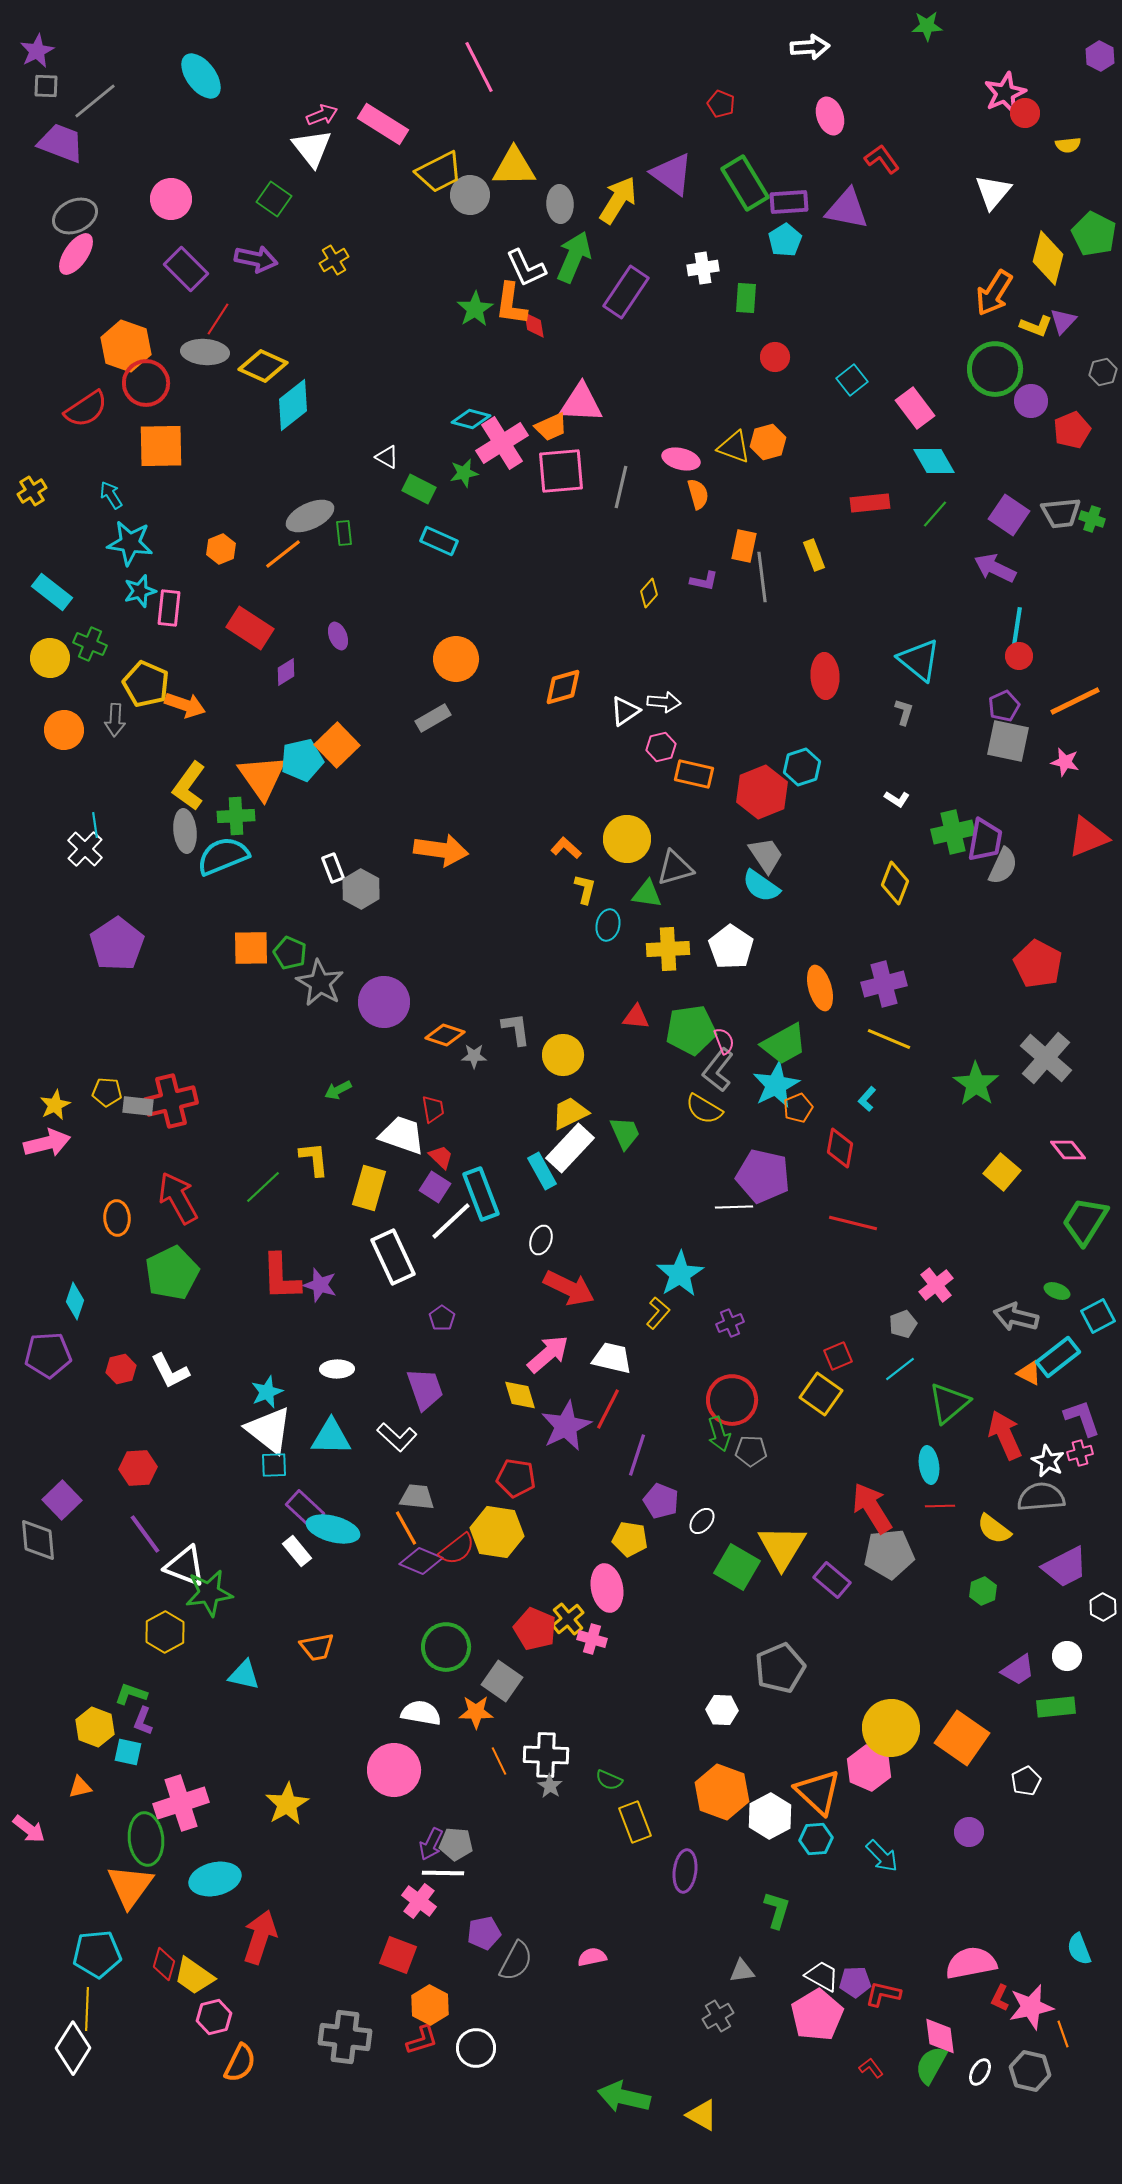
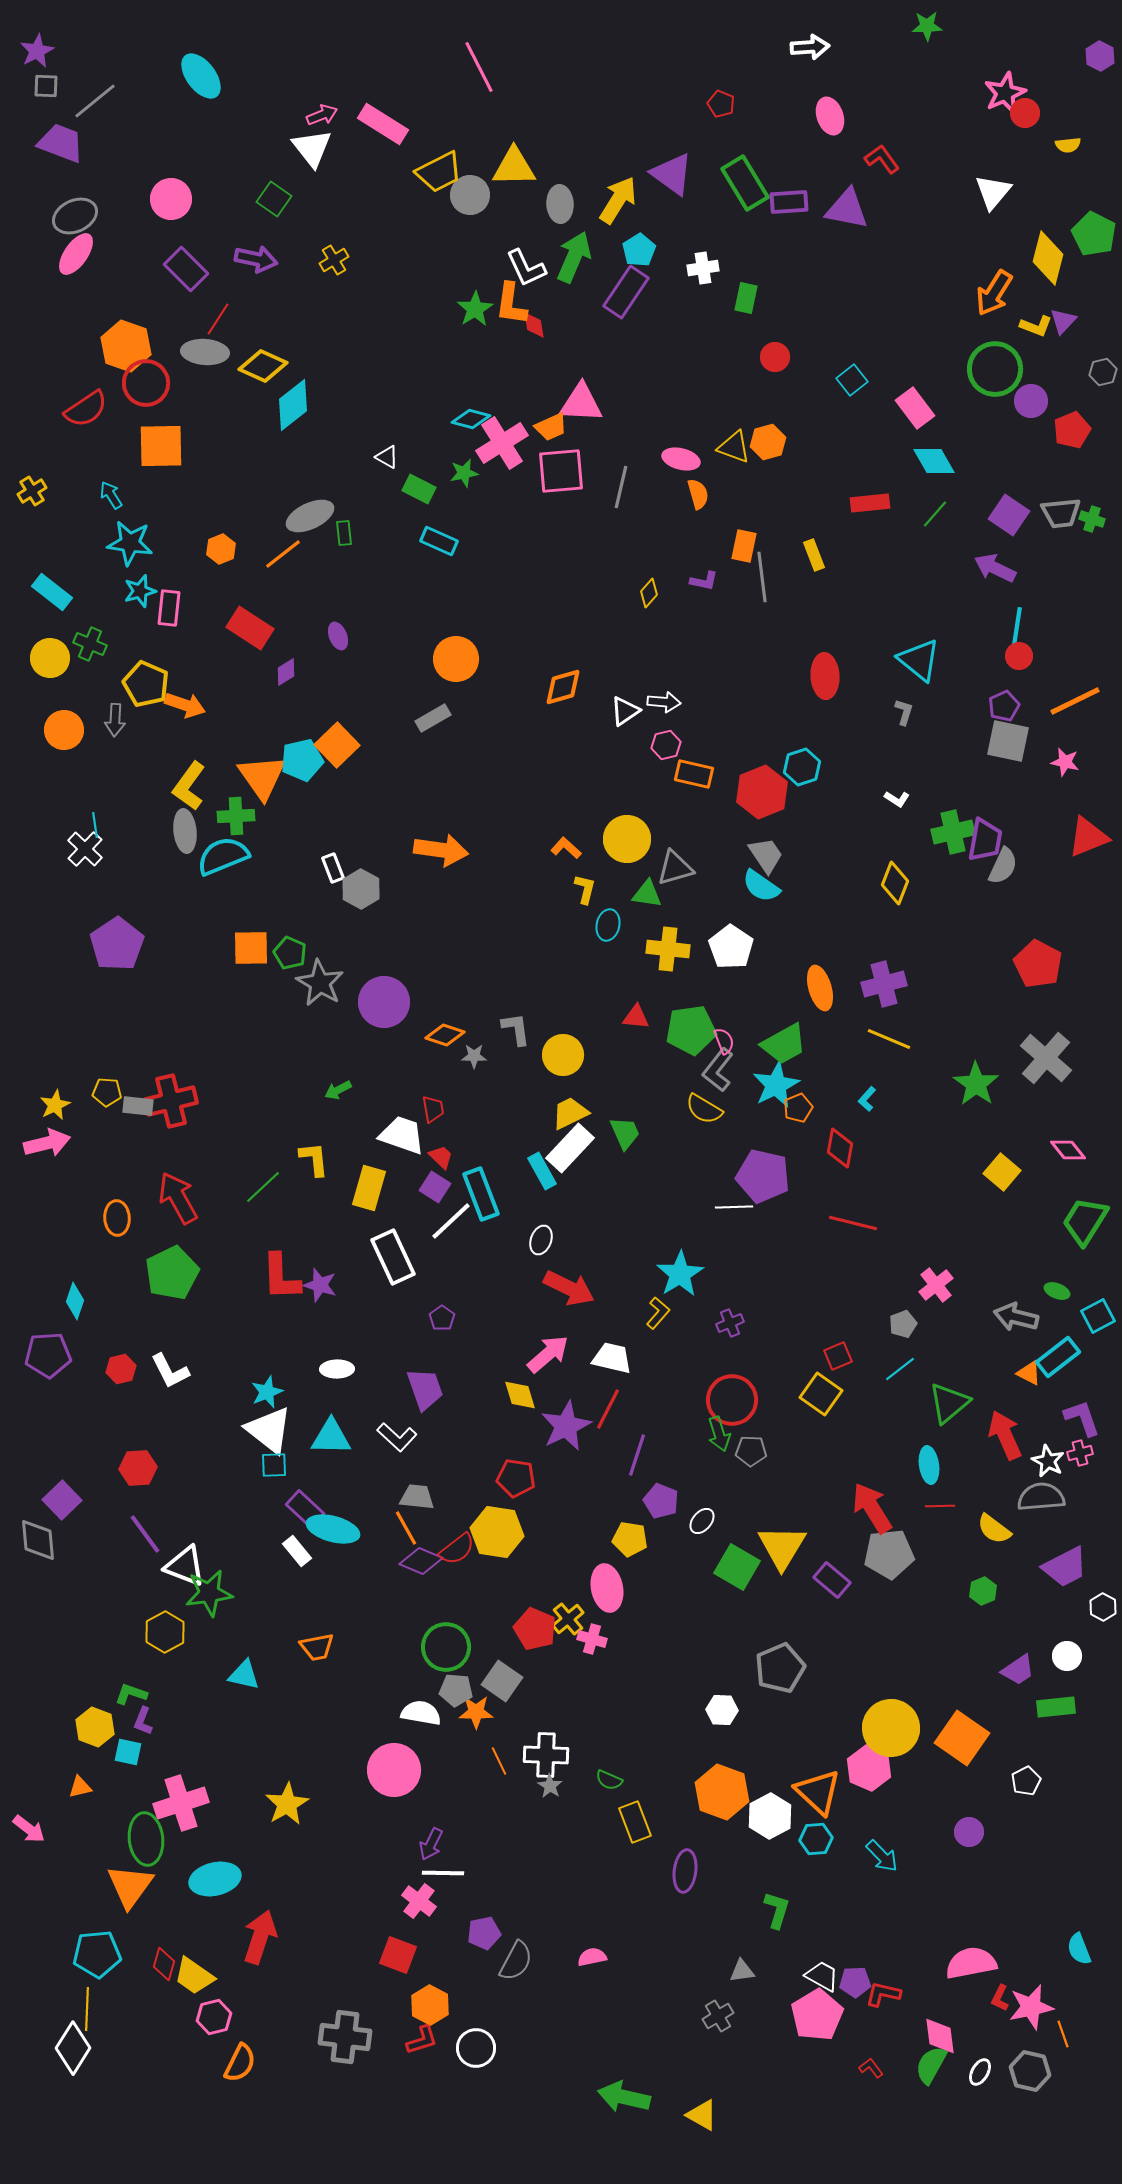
cyan pentagon at (785, 240): moved 146 px left, 10 px down
green rectangle at (746, 298): rotated 8 degrees clockwise
pink hexagon at (661, 747): moved 5 px right, 2 px up
yellow cross at (668, 949): rotated 9 degrees clockwise
gray pentagon at (456, 1844): moved 154 px up
